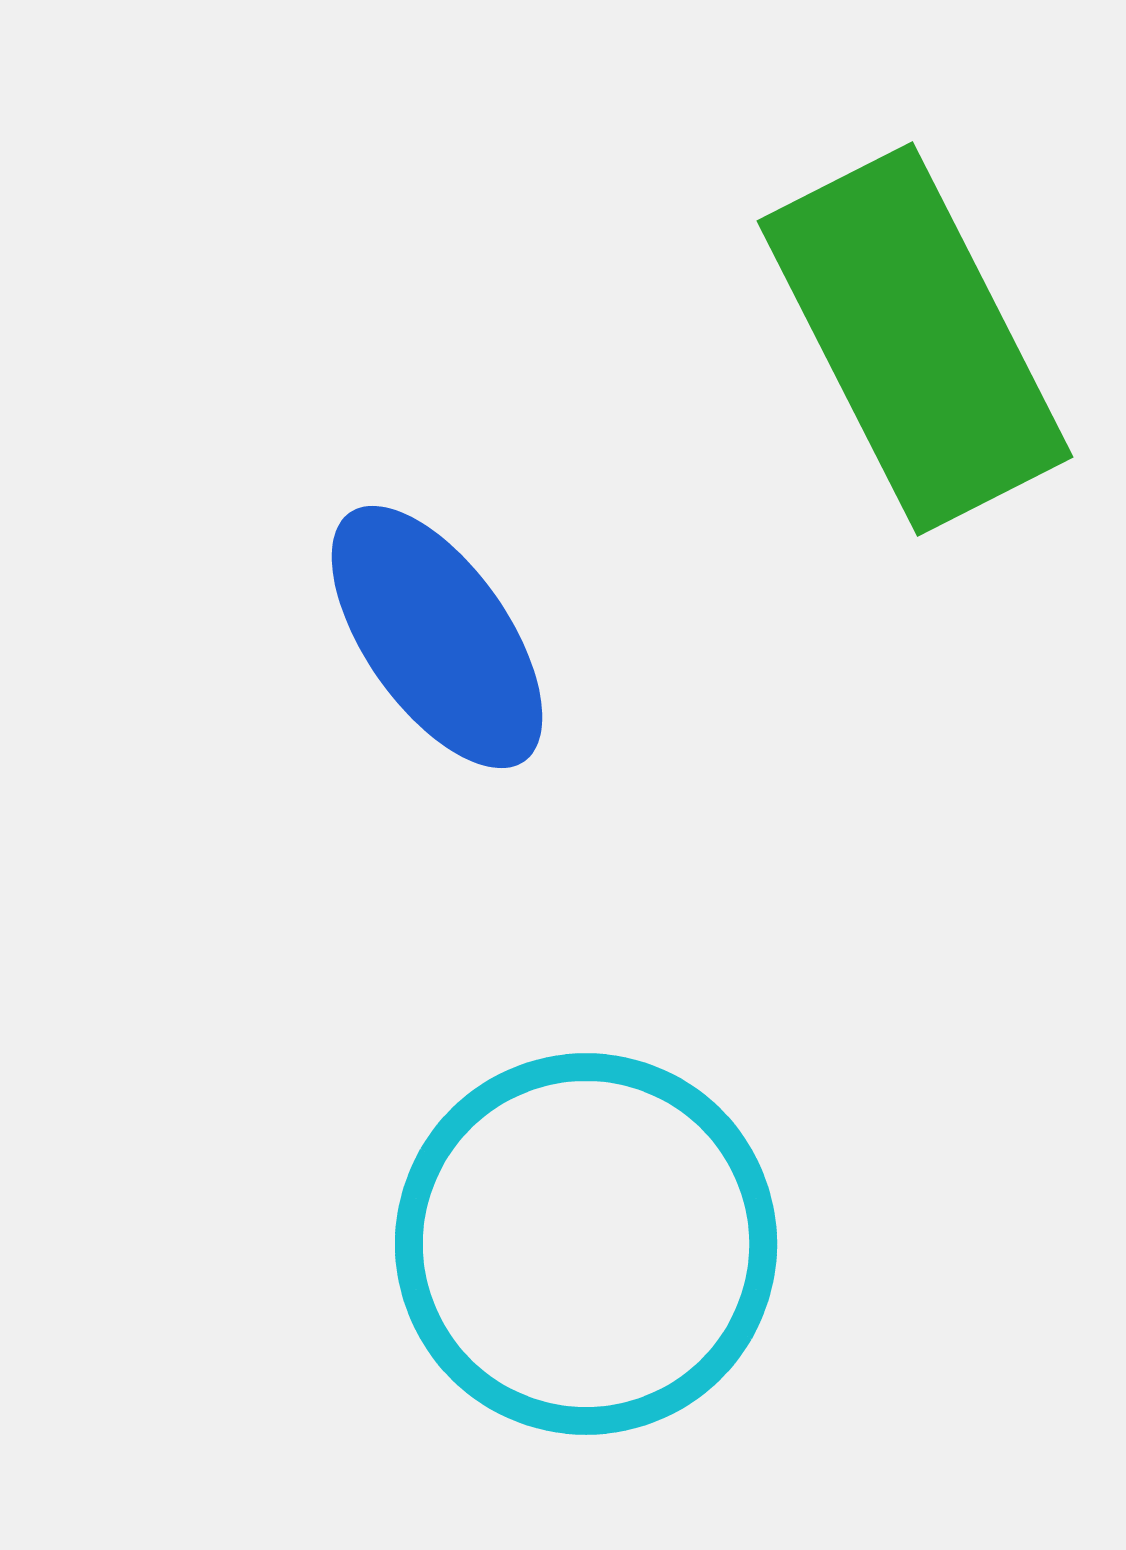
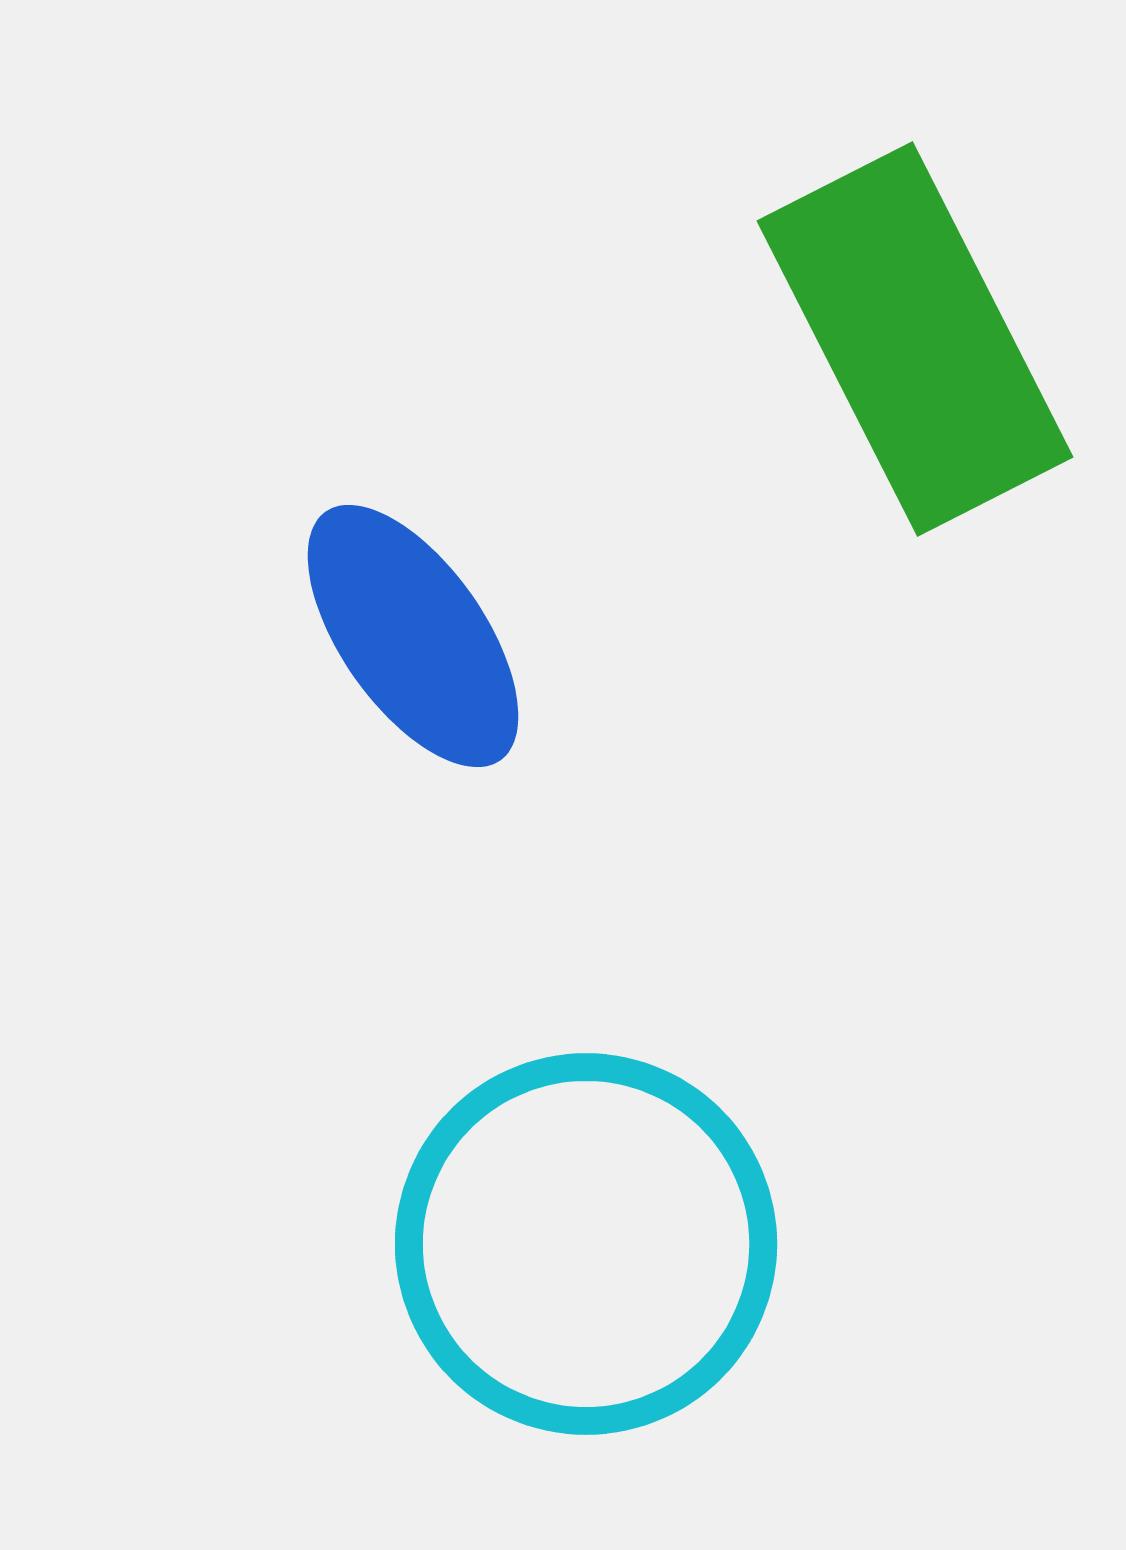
blue ellipse: moved 24 px left, 1 px up
